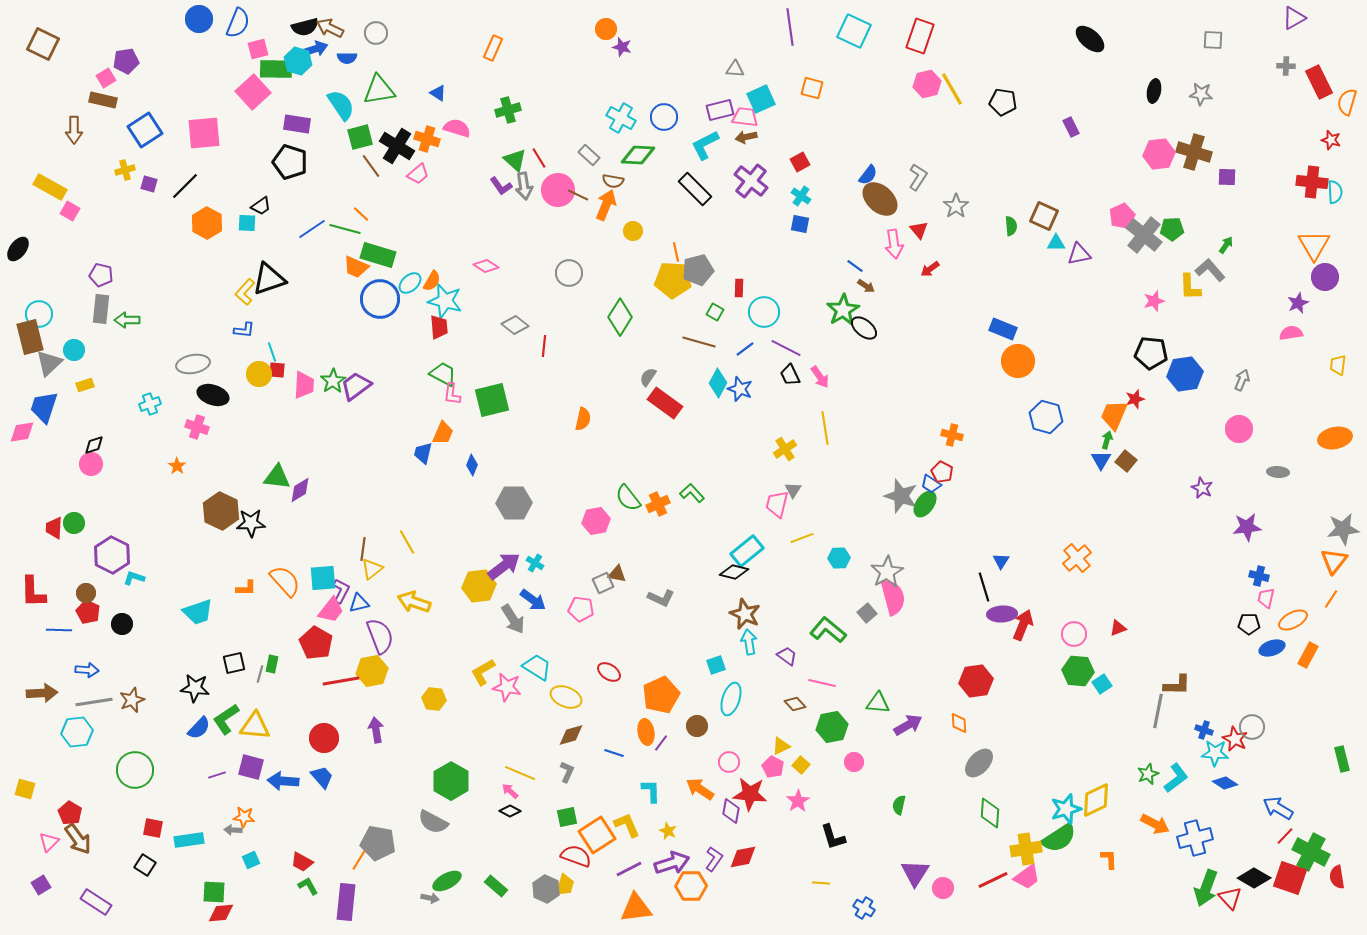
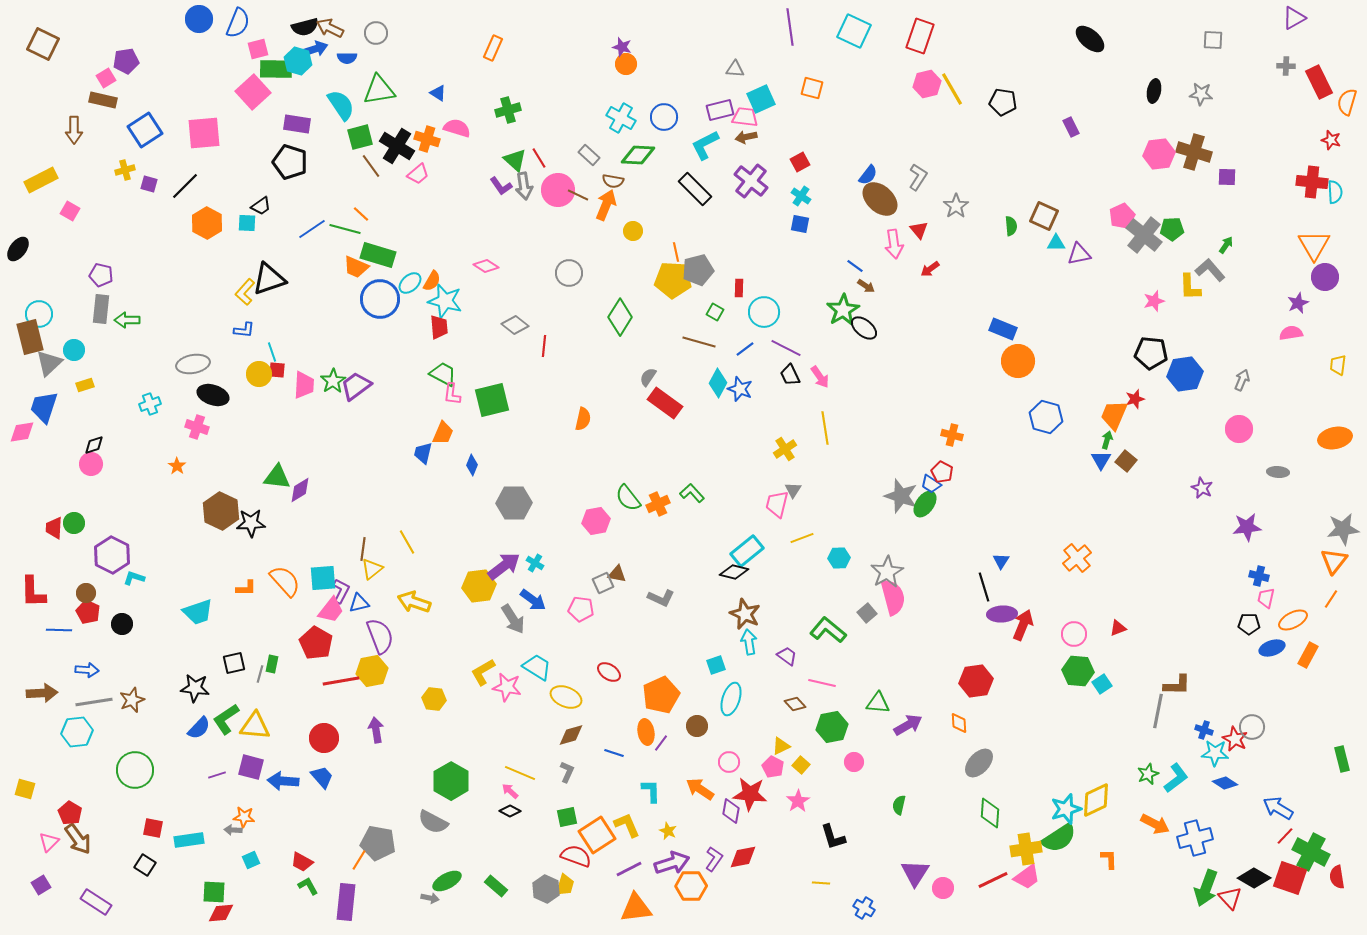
orange circle at (606, 29): moved 20 px right, 35 px down
yellow rectangle at (50, 187): moved 9 px left, 7 px up; rotated 56 degrees counterclockwise
